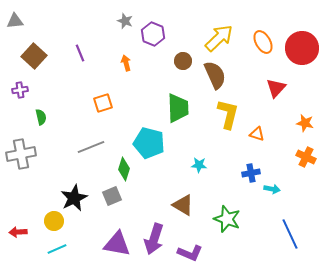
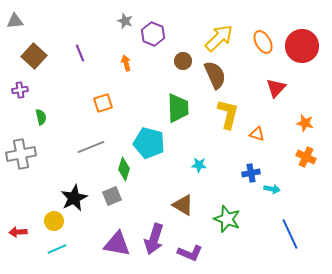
red circle: moved 2 px up
